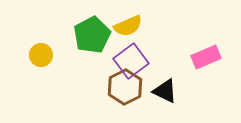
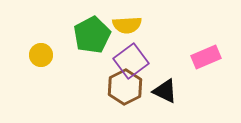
yellow semicircle: moved 1 px left, 1 px up; rotated 20 degrees clockwise
